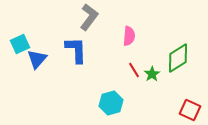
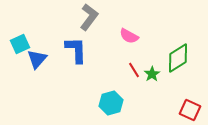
pink semicircle: rotated 114 degrees clockwise
